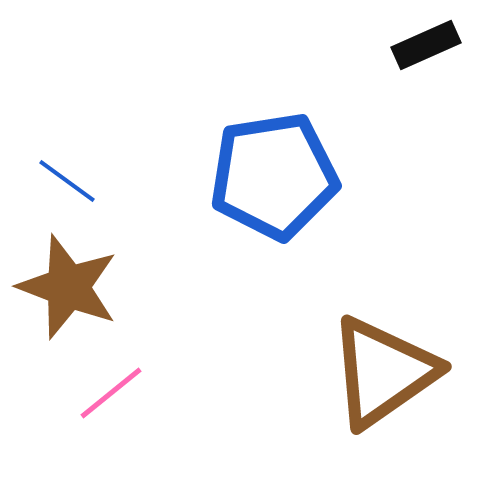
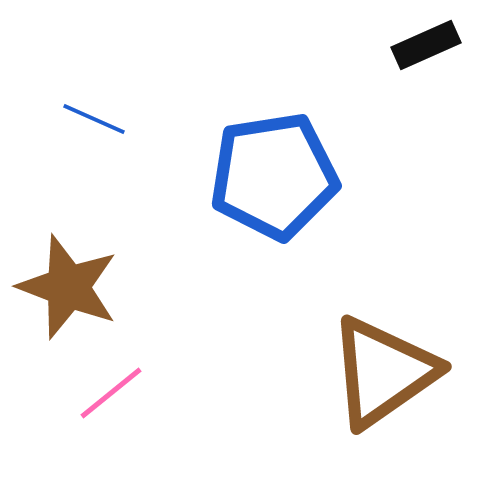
blue line: moved 27 px right, 62 px up; rotated 12 degrees counterclockwise
